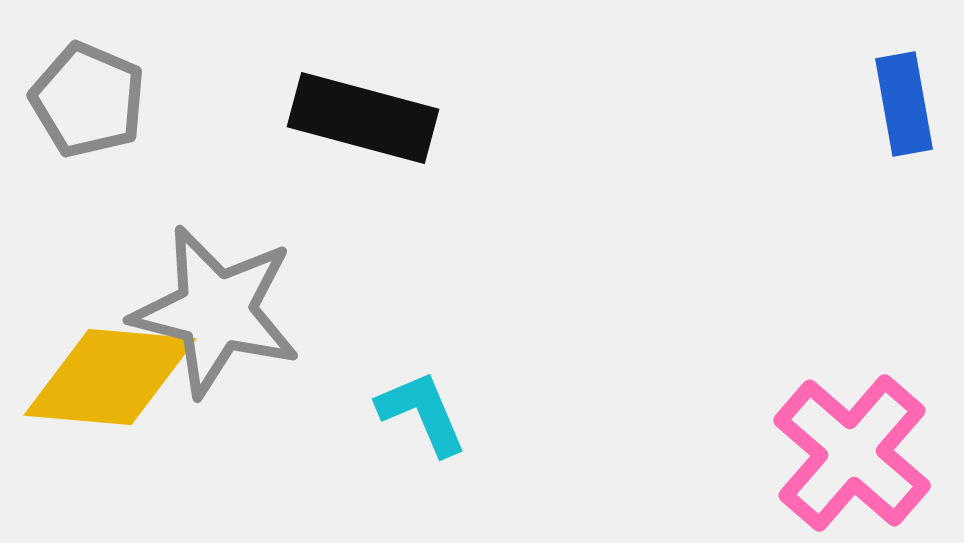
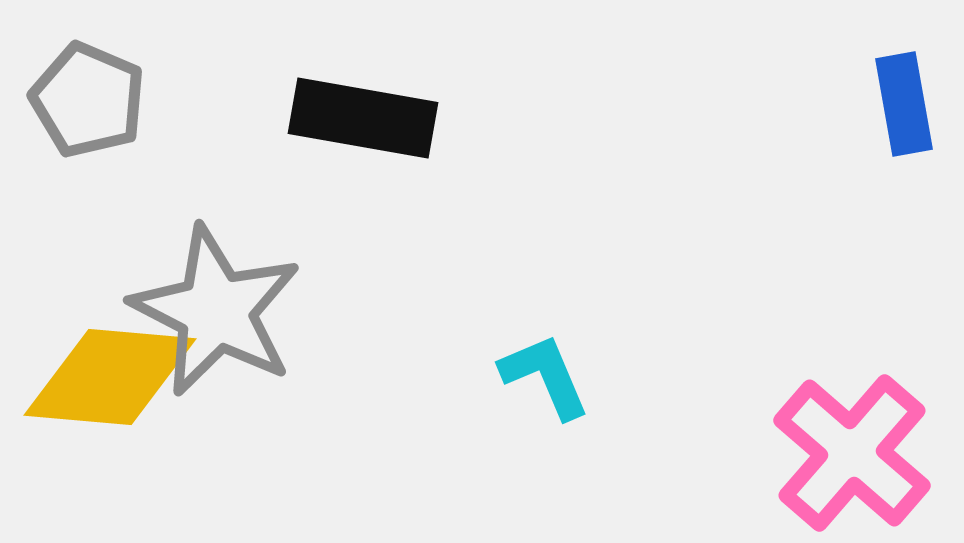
black rectangle: rotated 5 degrees counterclockwise
gray star: rotated 13 degrees clockwise
cyan L-shape: moved 123 px right, 37 px up
